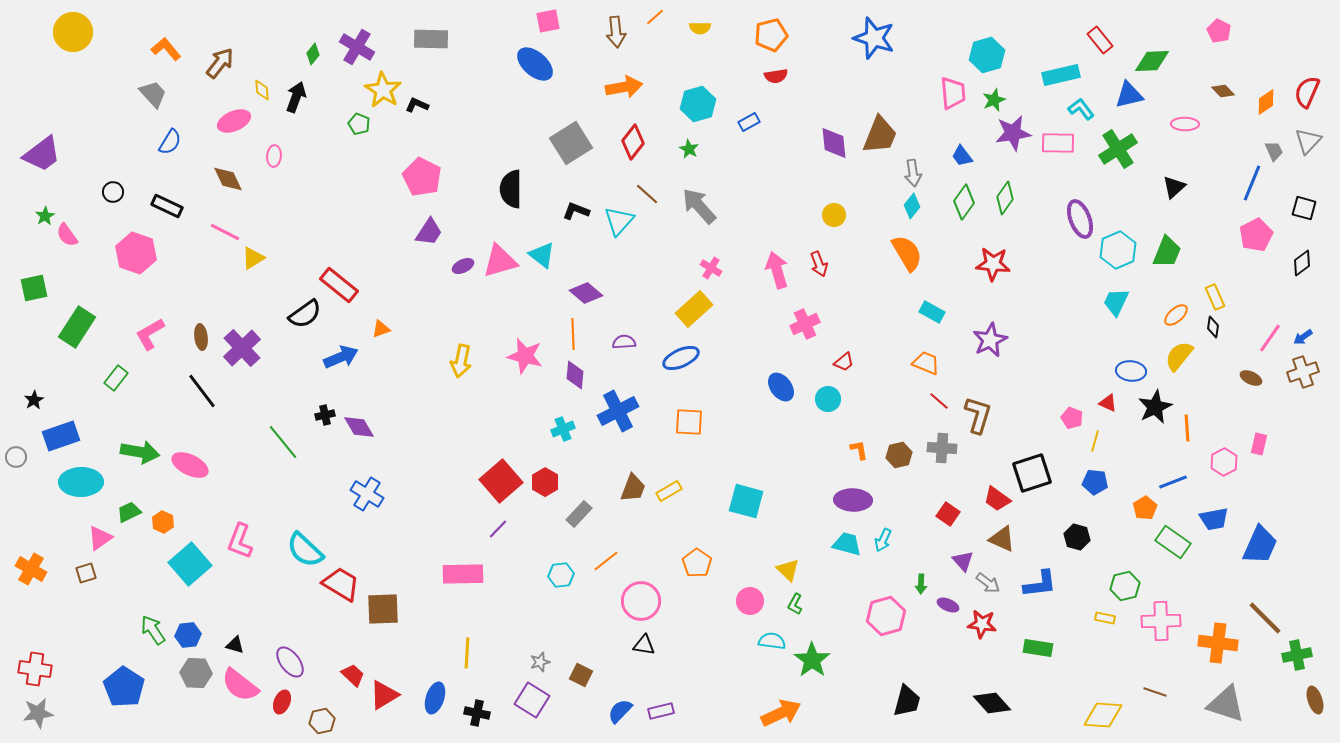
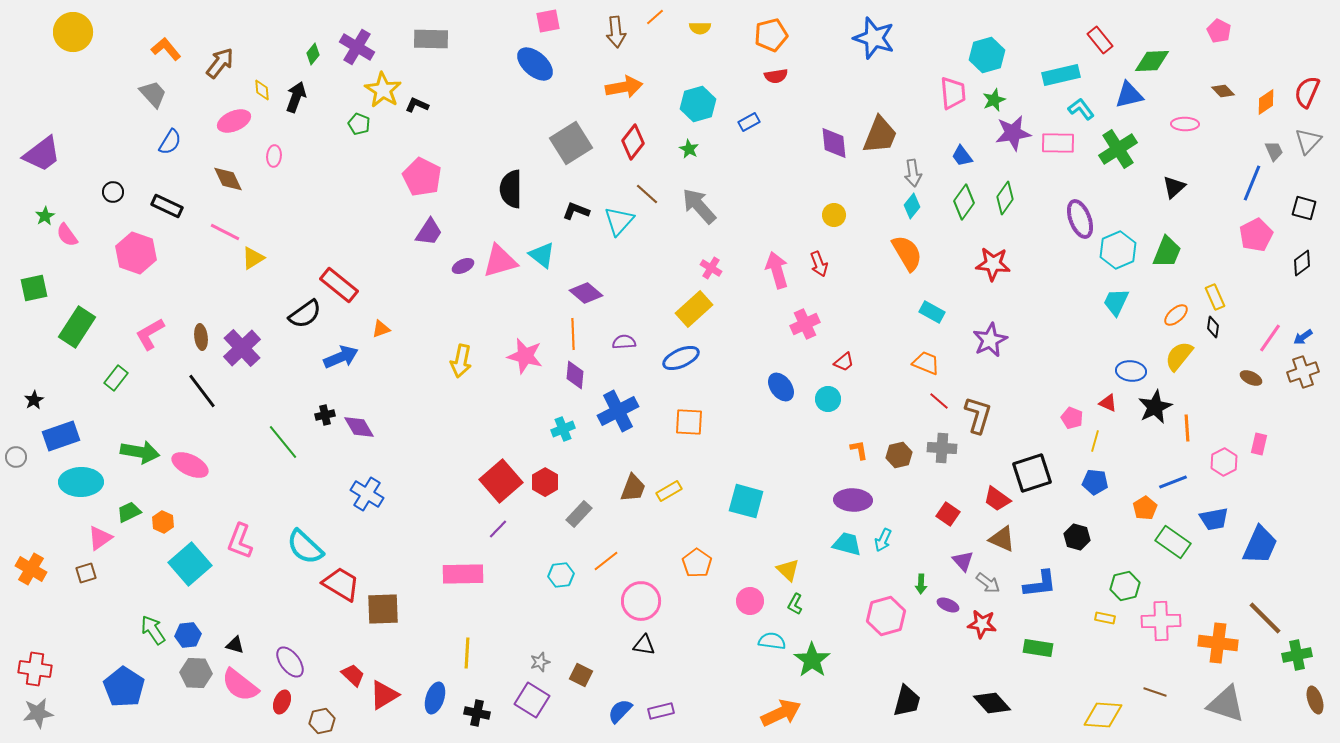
cyan semicircle at (305, 550): moved 3 px up
